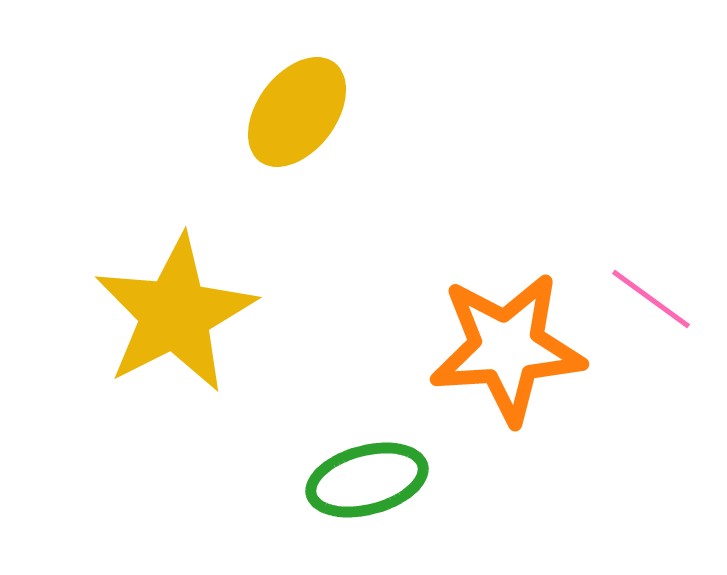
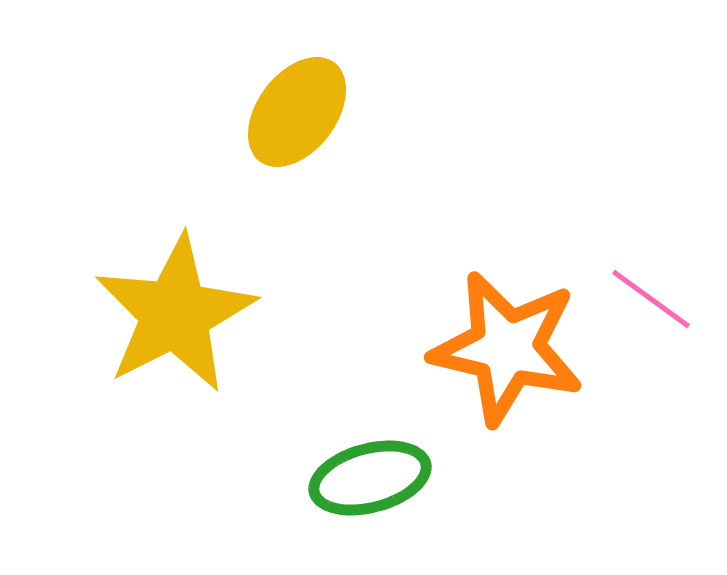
orange star: rotated 17 degrees clockwise
green ellipse: moved 3 px right, 2 px up
